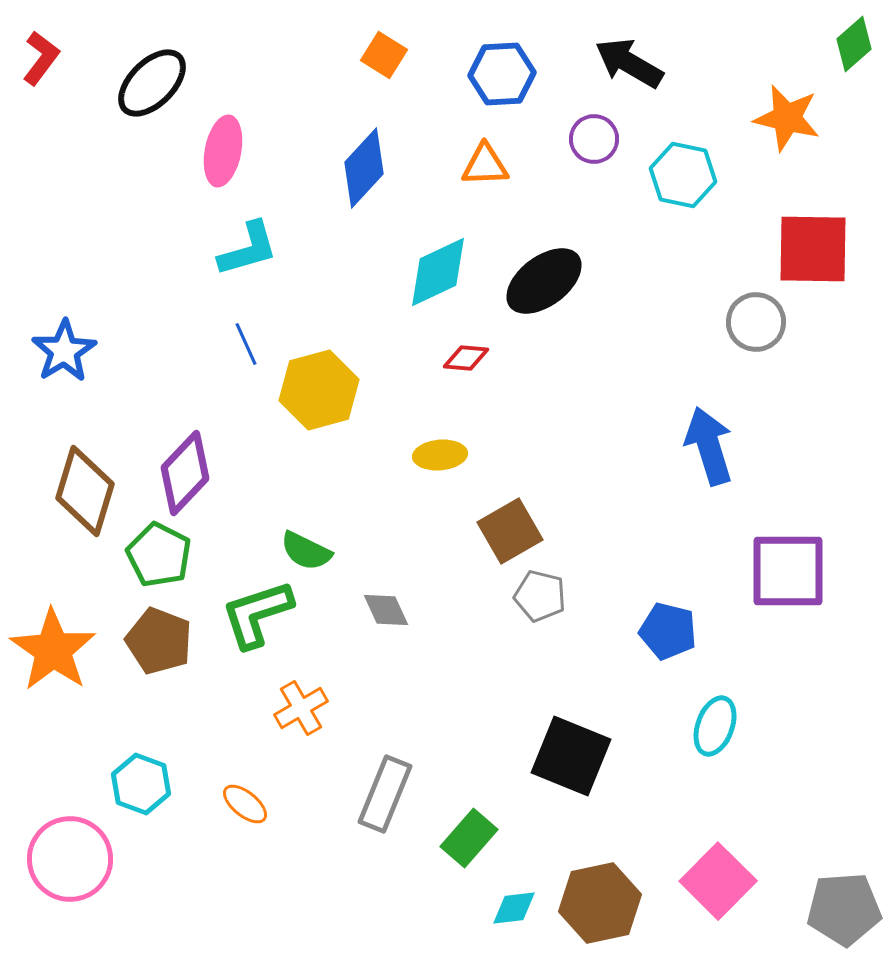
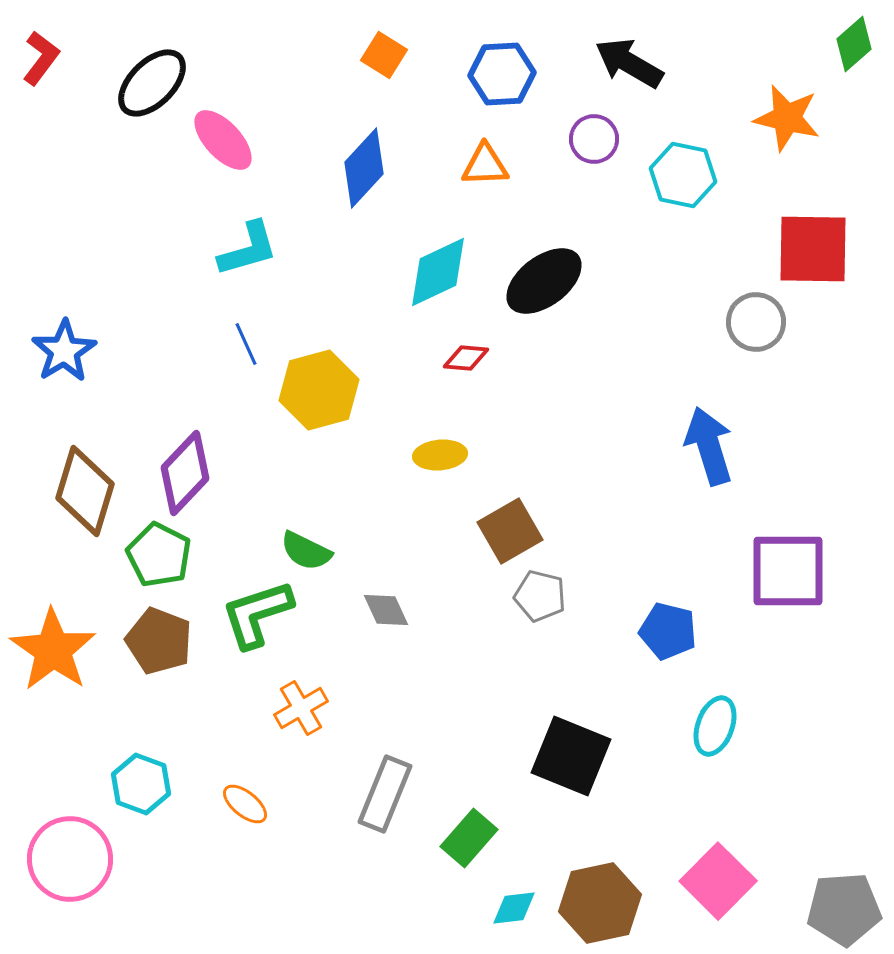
pink ellipse at (223, 151): moved 11 px up; rotated 54 degrees counterclockwise
